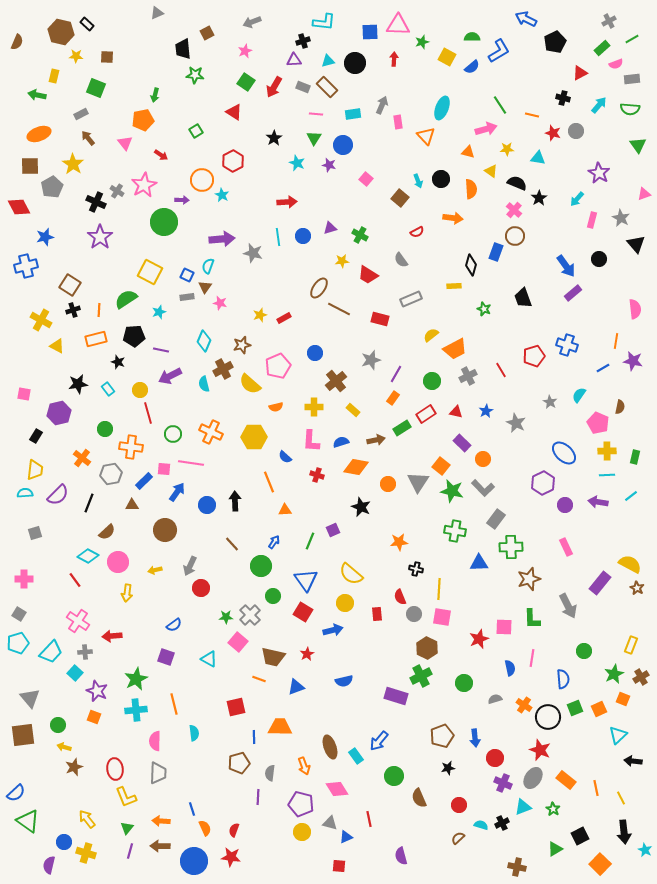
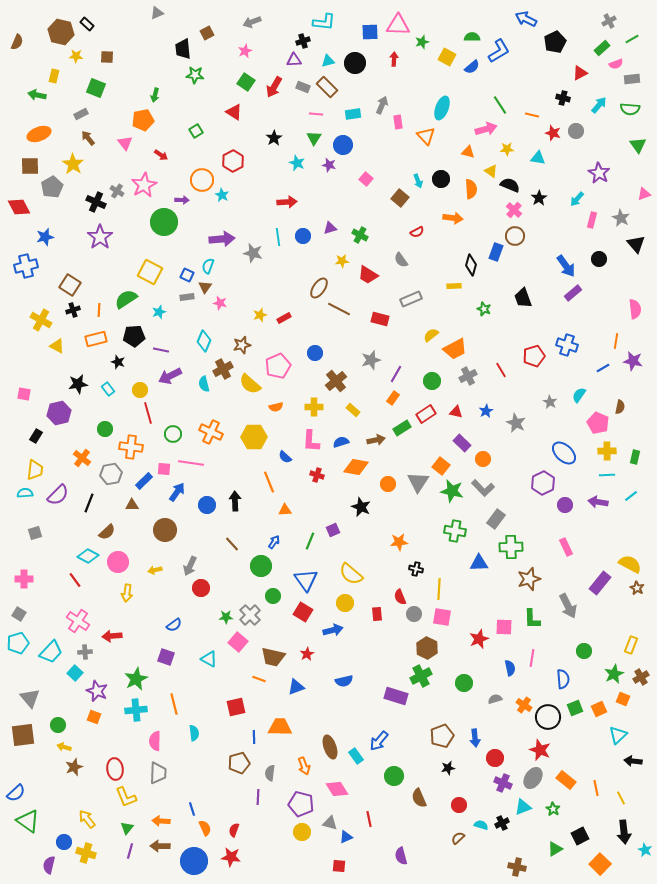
black semicircle at (517, 183): moved 7 px left, 2 px down
